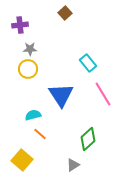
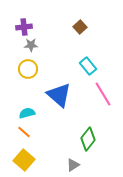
brown square: moved 15 px right, 14 px down
purple cross: moved 4 px right, 2 px down
gray star: moved 1 px right, 4 px up
cyan rectangle: moved 3 px down
blue triangle: moved 2 px left; rotated 16 degrees counterclockwise
cyan semicircle: moved 6 px left, 2 px up
orange line: moved 16 px left, 2 px up
green diamond: rotated 10 degrees counterclockwise
yellow square: moved 2 px right
